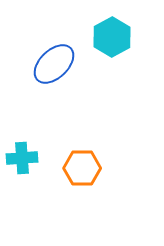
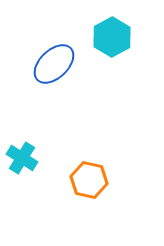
cyan cross: rotated 36 degrees clockwise
orange hexagon: moved 7 px right, 12 px down; rotated 12 degrees clockwise
